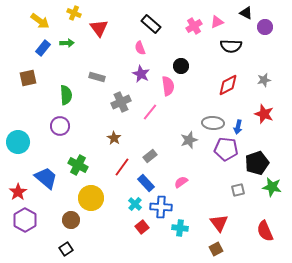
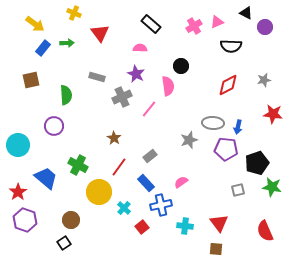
yellow arrow at (40, 21): moved 5 px left, 3 px down
red triangle at (99, 28): moved 1 px right, 5 px down
pink semicircle at (140, 48): rotated 112 degrees clockwise
purple star at (141, 74): moved 5 px left
brown square at (28, 78): moved 3 px right, 2 px down
gray cross at (121, 102): moved 1 px right, 5 px up
pink line at (150, 112): moved 1 px left, 3 px up
red star at (264, 114): moved 9 px right; rotated 12 degrees counterclockwise
purple circle at (60, 126): moved 6 px left
cyan circle at (18, 142): moved 3 px down
red line at (122, 167): moved 3 px left
yellow circle at (91, 198): moved 8 px right, 6 px up
cyan cross at (135, 204): moved 11 px left, 4 px down
blue cross at (161, 207): moved 2 px up; rotated 15 degrees counterclockwise
purple hexagon at (25, 220): rotated 10 degrees counterclockwise
cyan cross at (180, 228): moved 5 px right, 2 px up
black square at (66, 249): moved 2 px left, 6 px up
brown square at (216, 249): rotated 32 degrees clockwise
